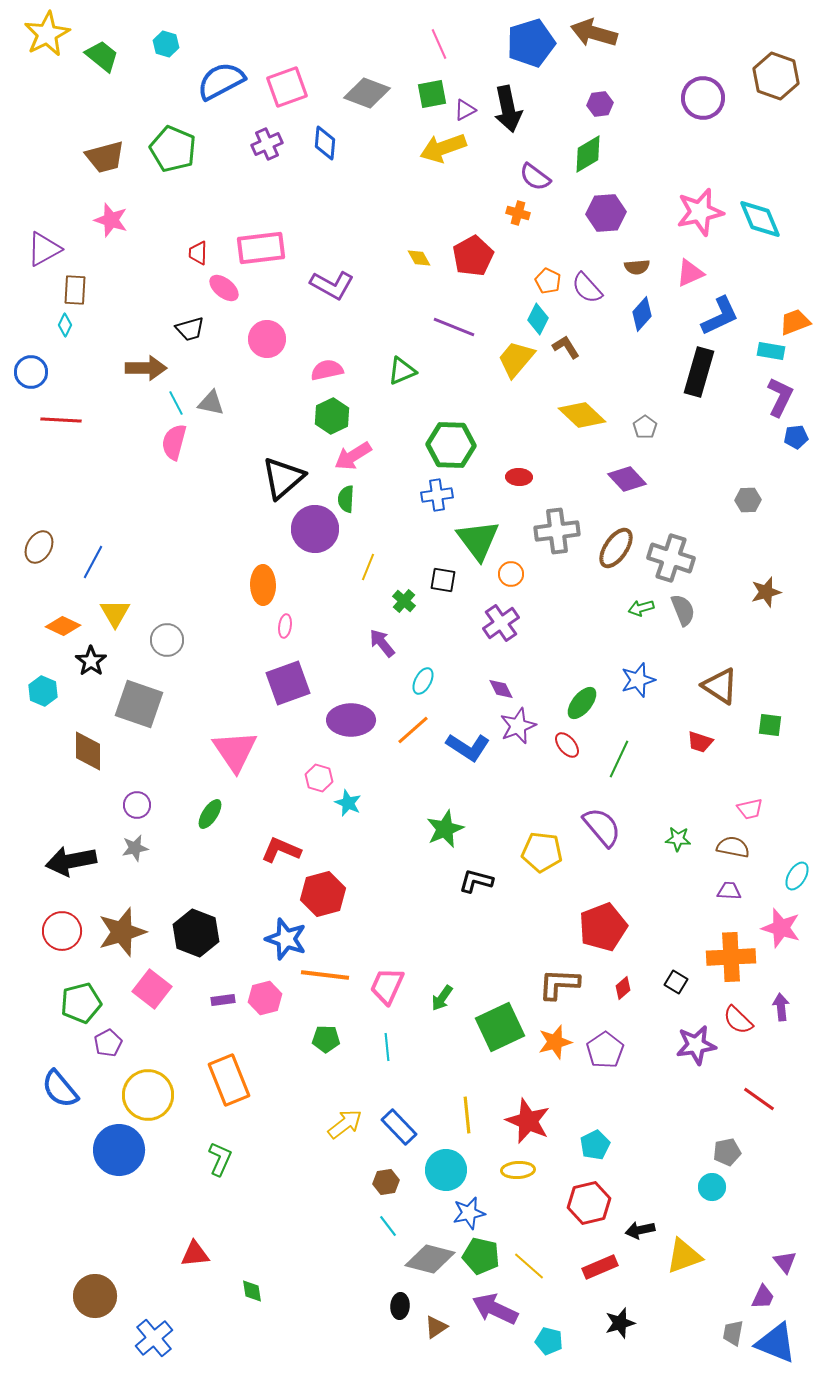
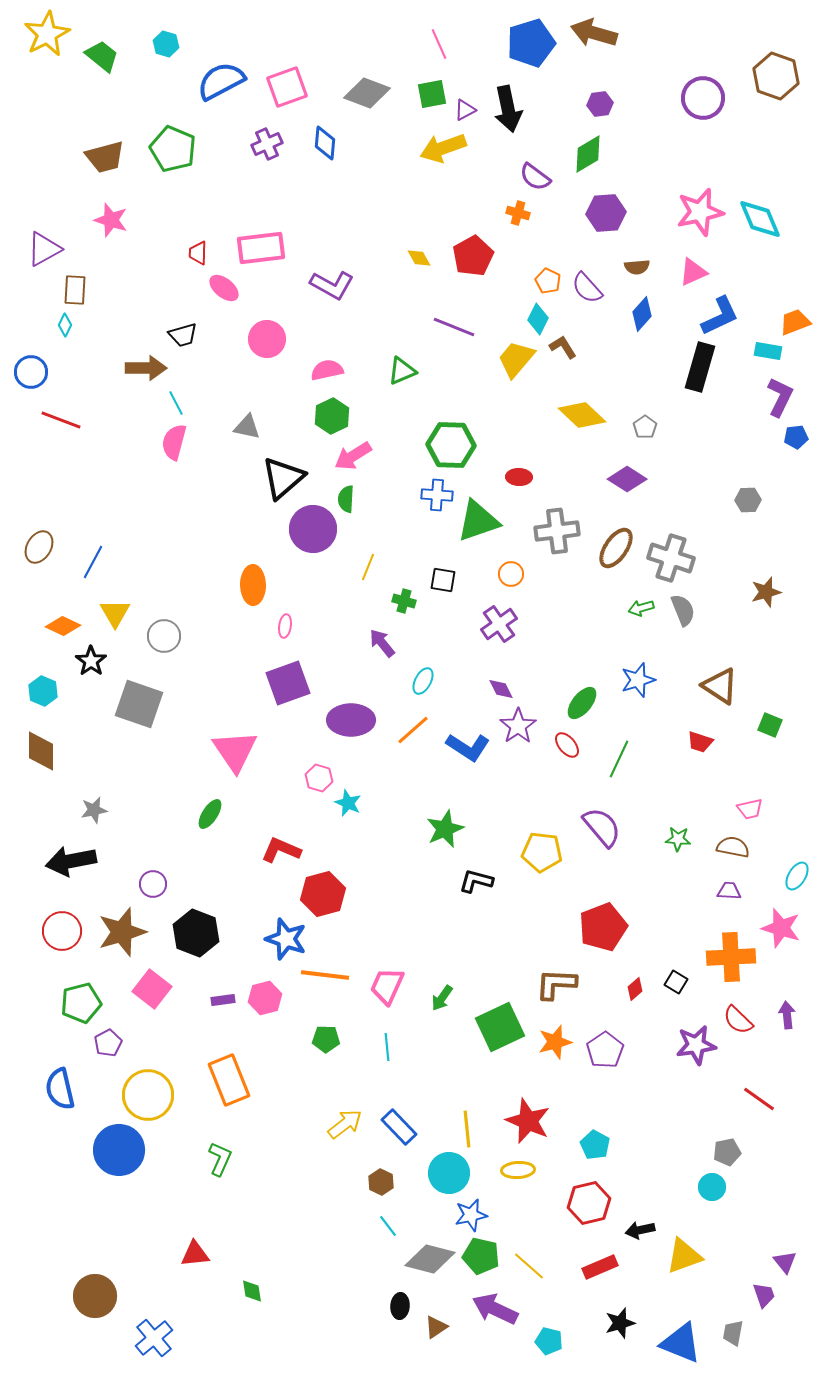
pink triangle at (690, 273): moved 3 px right, 1 px up
black trapezoid at (190, 329): moved 7 px left, 6 px down
brown L-shape at (566, 347): moved 3 px left
cyan rectangle at (771, 351): moved 3 px left
black rectangle at (699, 372): moved 1 px right, 5 px up
gray triangle at (211, 403): moved 36 px right, 24 px down
red line at (61, 420): rotated 18 degrees clockwise
purple diamond at (627, 479): rotated 15 degrees counterclockwise
blue cross at (437, 495): rotated 12 degrees clockwise
purple circle at (315, 529): moved 2 px left
green triangle at (478, 540): moved 19 px up; rotated 48 degrees clockwise
orange ellipse at (263, 585): moved 10 px left
green cross at (404, 601): rotated 25 degrees counterclockwise
purple cross at (501, 623): moved 2 px left, 1 px down
gray circle at (167, 640): moved 3 px left, 4 px up
green square at (770, 725): rotated 15 degrees clockwise
purple star at (518, 726): rotated 12 degrees counterclockwise
brown diamond at (88, 751): moved 47 px left
purple circle at (137, 805): moved 16 px right, 79 px down
gray star at (135, 848): moved 41 px left, 38 px up
brown L-shape at (559, 984): moved 3 px left
red diamond at (623, 988): moved 12 px right, 1 px down
purple arrow at (781, 1007): moved 6 px right, 8 px down
blue semicircle at (60, 1089): rotated 27 degrees clockwise
yellow line at (467, 1115): moved 14 px down
cyan pentagon at (595, 1145): rotated 16 degrees counterclockwise
cyan circle at (446, 1170): moved 3 px right, 3 px down
brown hexagon at (386, 1182): moved 5 px left; rotated 25 degrees counterclockwise
blue star at (469, 1213): moved 2 px right, 2 px down
purple trapezoid at (763, 1297): moved 1 px right, 2 px up; rotated 44 degrees counterclockwise
blue triangle at (776, 1343): moved 95 px left
